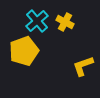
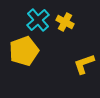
cyan cross: moved 1 px right, 1 px up
yellow L-shape: moved 1 px right, 2 px up
